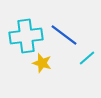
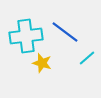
blue line: moved 1 px right, 3 px up
